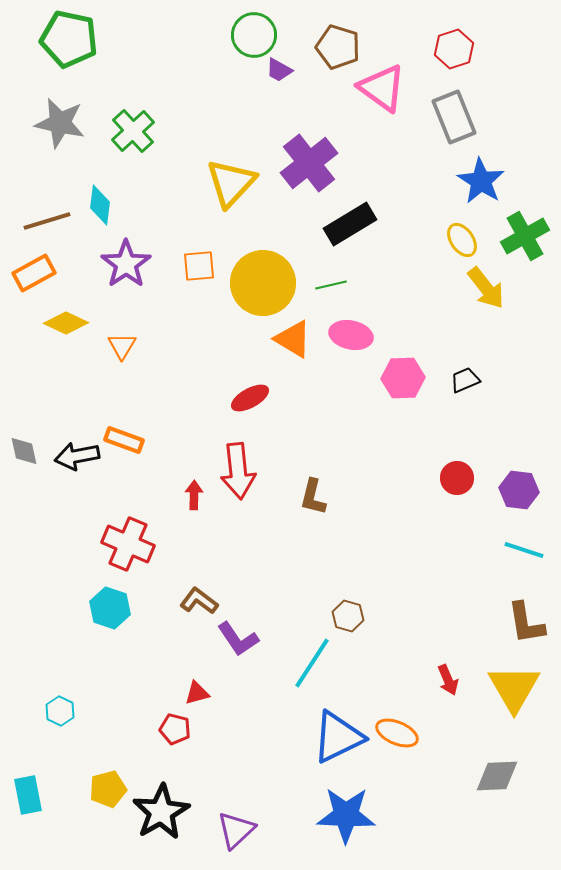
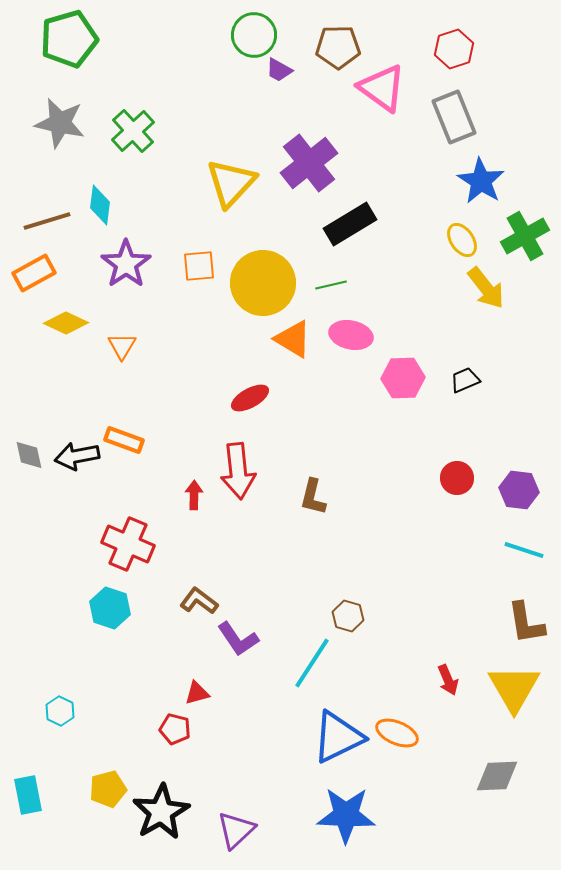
green pentagon at (69, 39): rotated 28 degrees counterclockwise
brown pentagon at (338, 47): rotated 18 degrees counterclockwise
gray diamond at (24, 451): moved 5 px right, 4 px down
